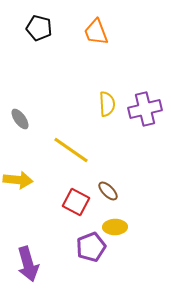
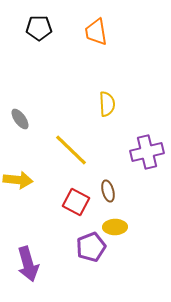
black pentagon: rotated 15 degrees counterclockwise
orange trapezoid: rotated 12 degrees clockwise
purple cross: moved 2 px right, 43 px down
yellow line: rotated 9 degrees clockwise
brown ellipse: rotated 30 degrees clockwise
